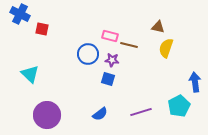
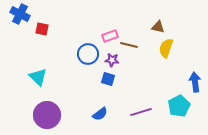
pink rectangle: rotated 35 degrees counterclockwise
cyan triangle: moved 8 px right, 3 px down
